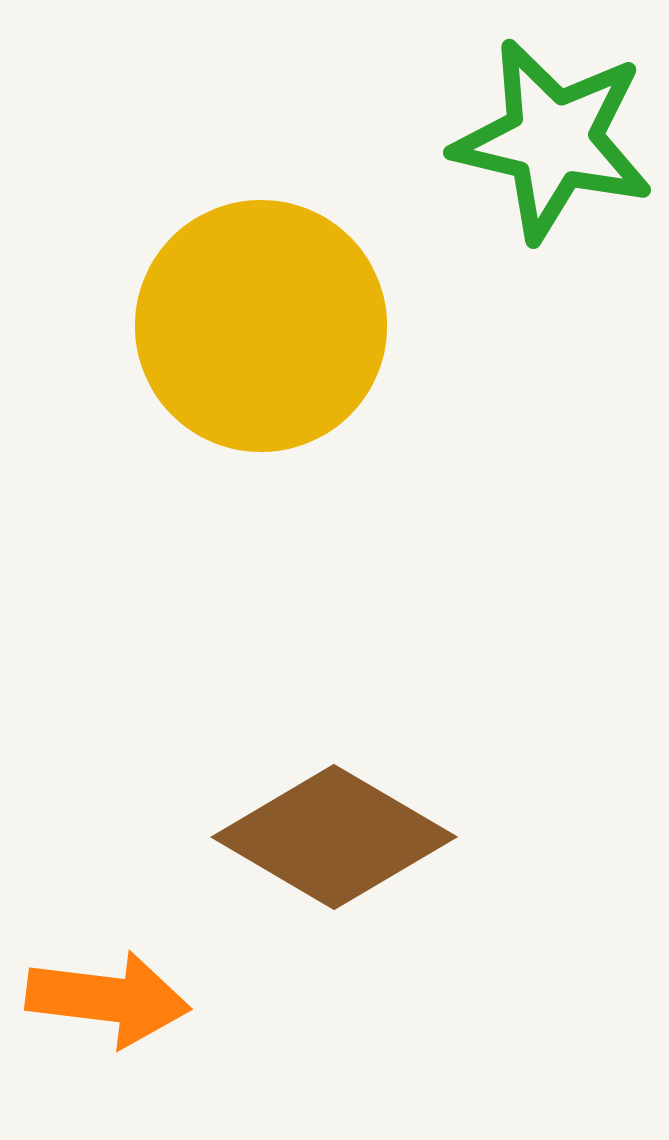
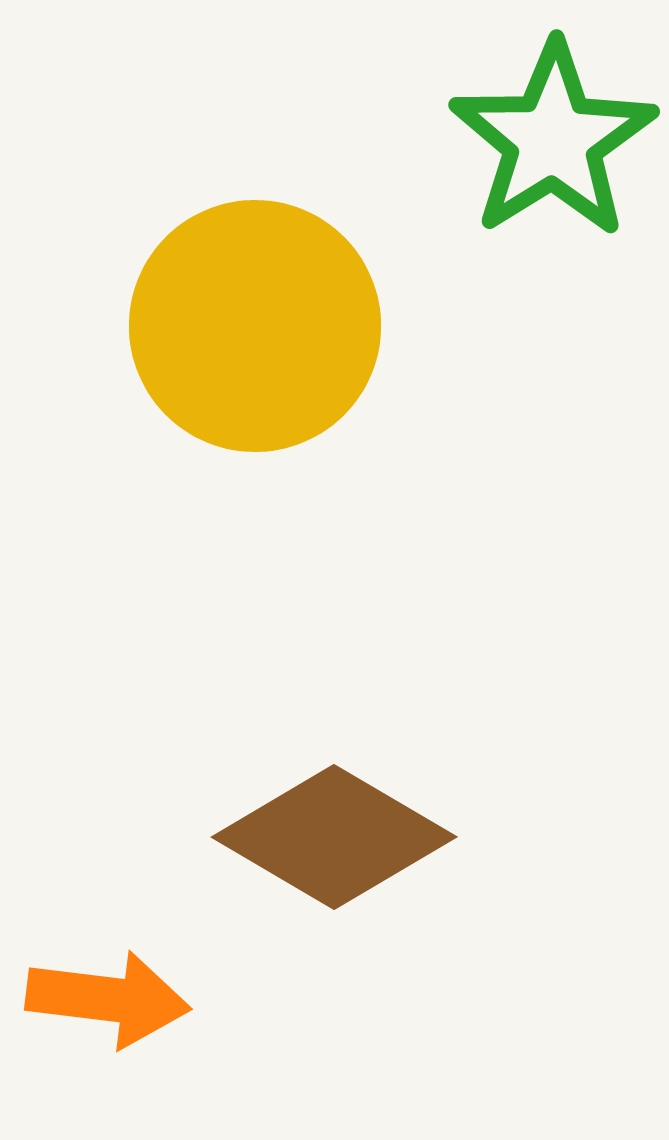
green star: rotated 27 degrees clockwise
yellow circle: moved 6 px left
